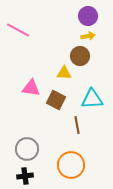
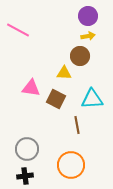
brown square: moved 1 px up
